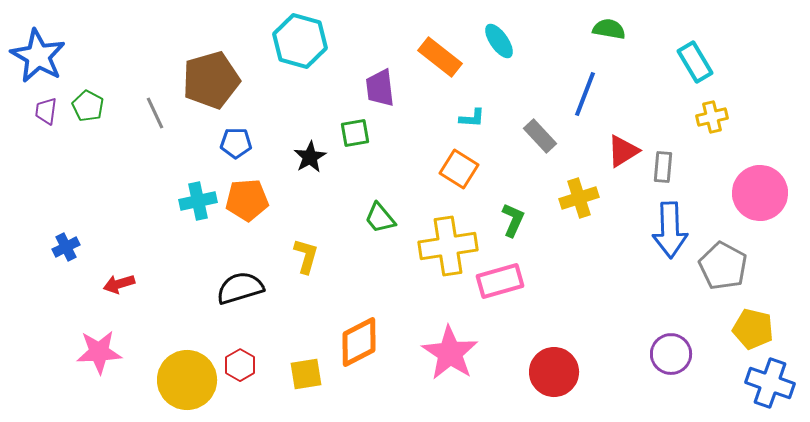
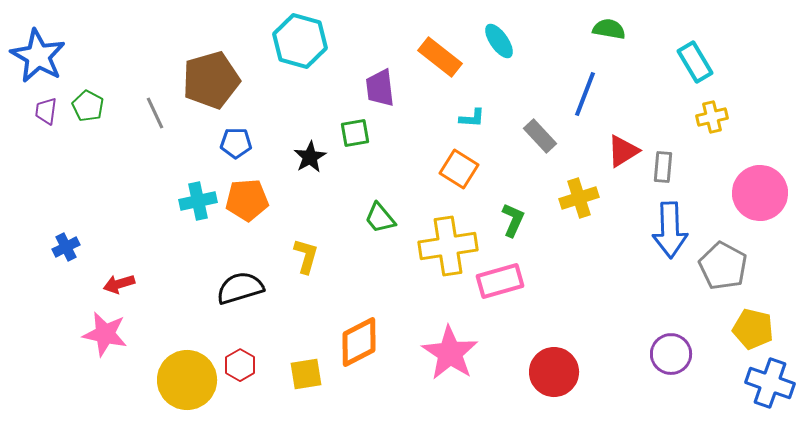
pink star at (99, 352): moved 6 px right, 18 px up; rotated 15 degrees clockwise
